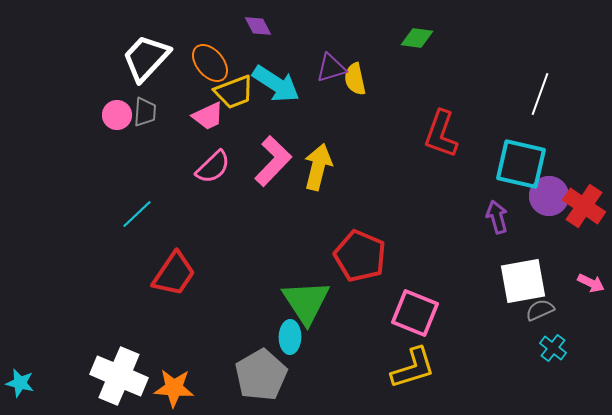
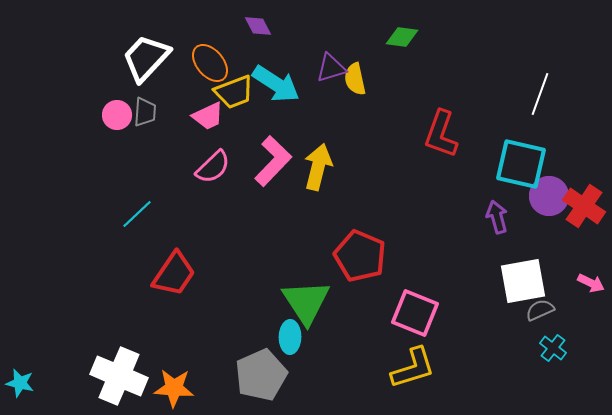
green diamond: moved 15 px left, 1 px up
gray pentagon: rotated 6 degrees clockwise
